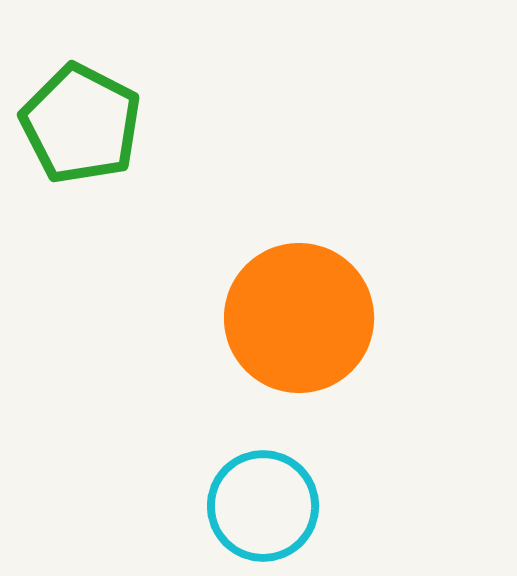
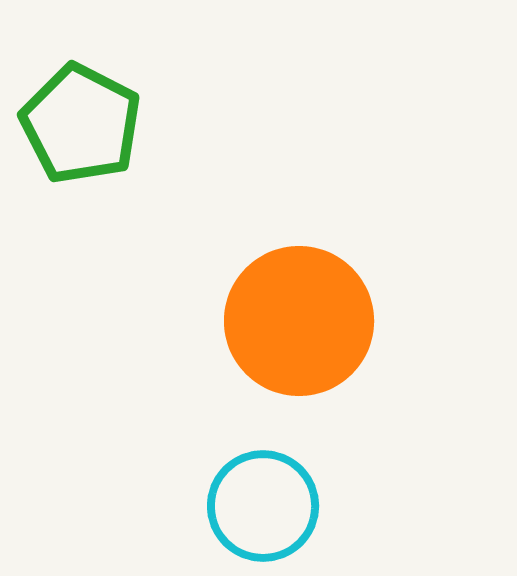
orange circle: moved 3 px down
